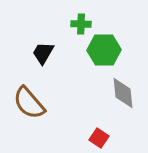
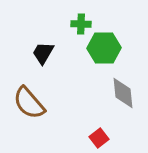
green hexagon: moved 2 px up
red square: rotated 18 degrees clockwise
